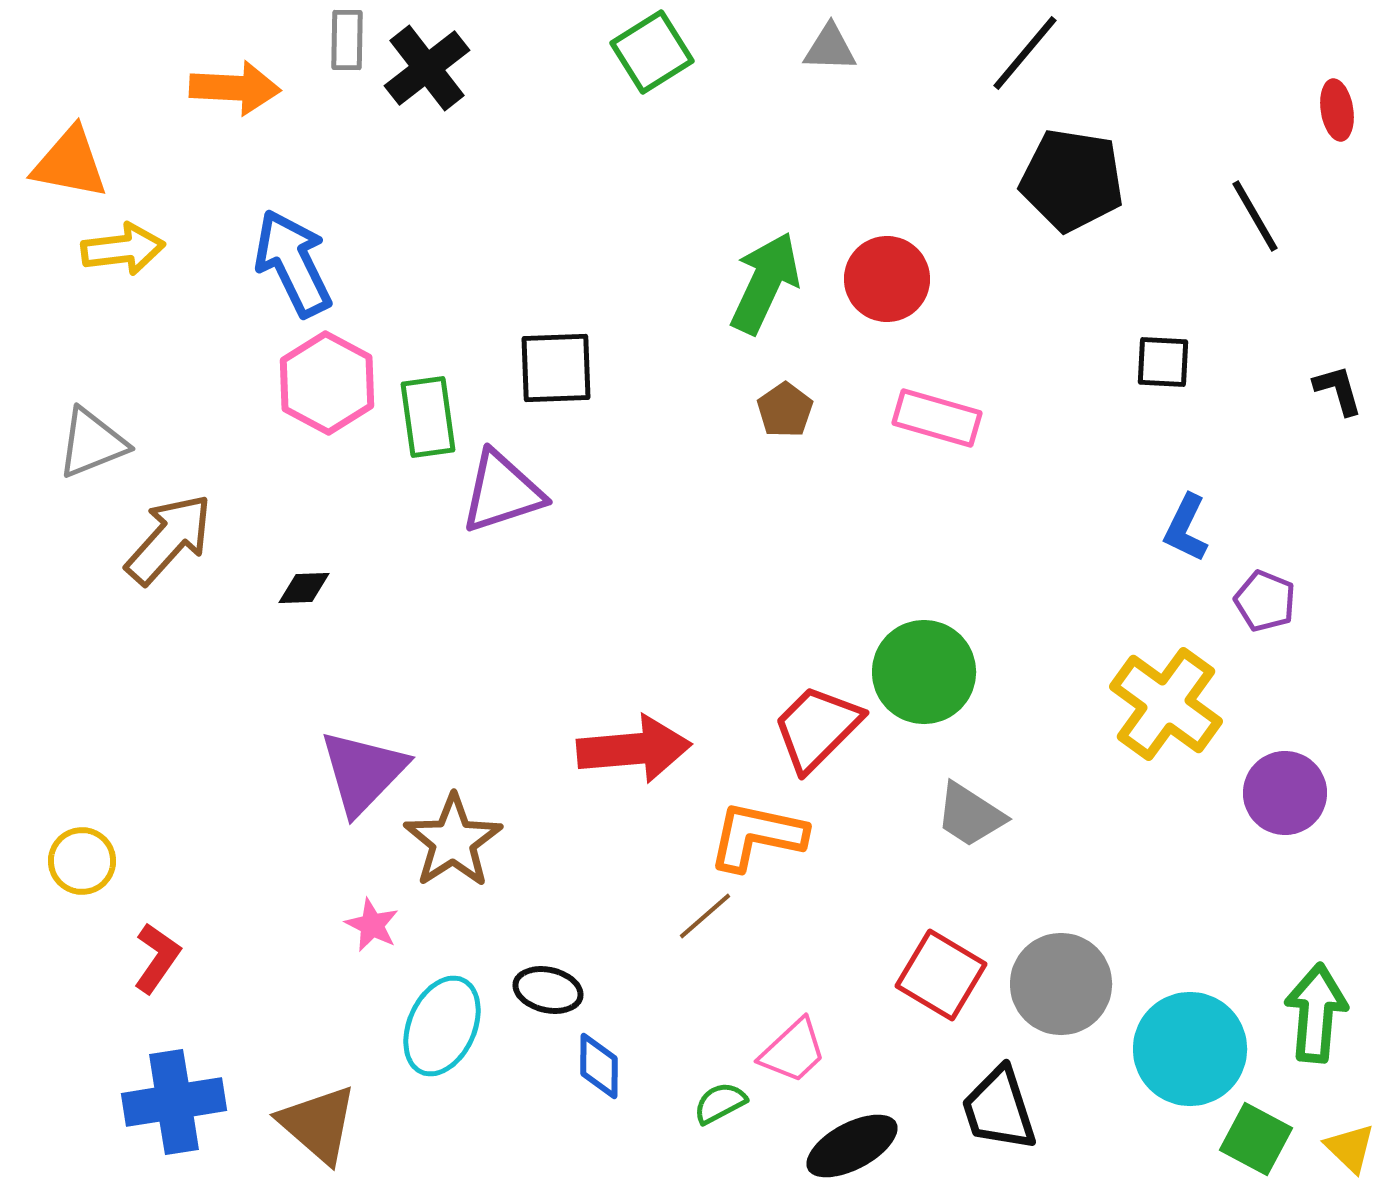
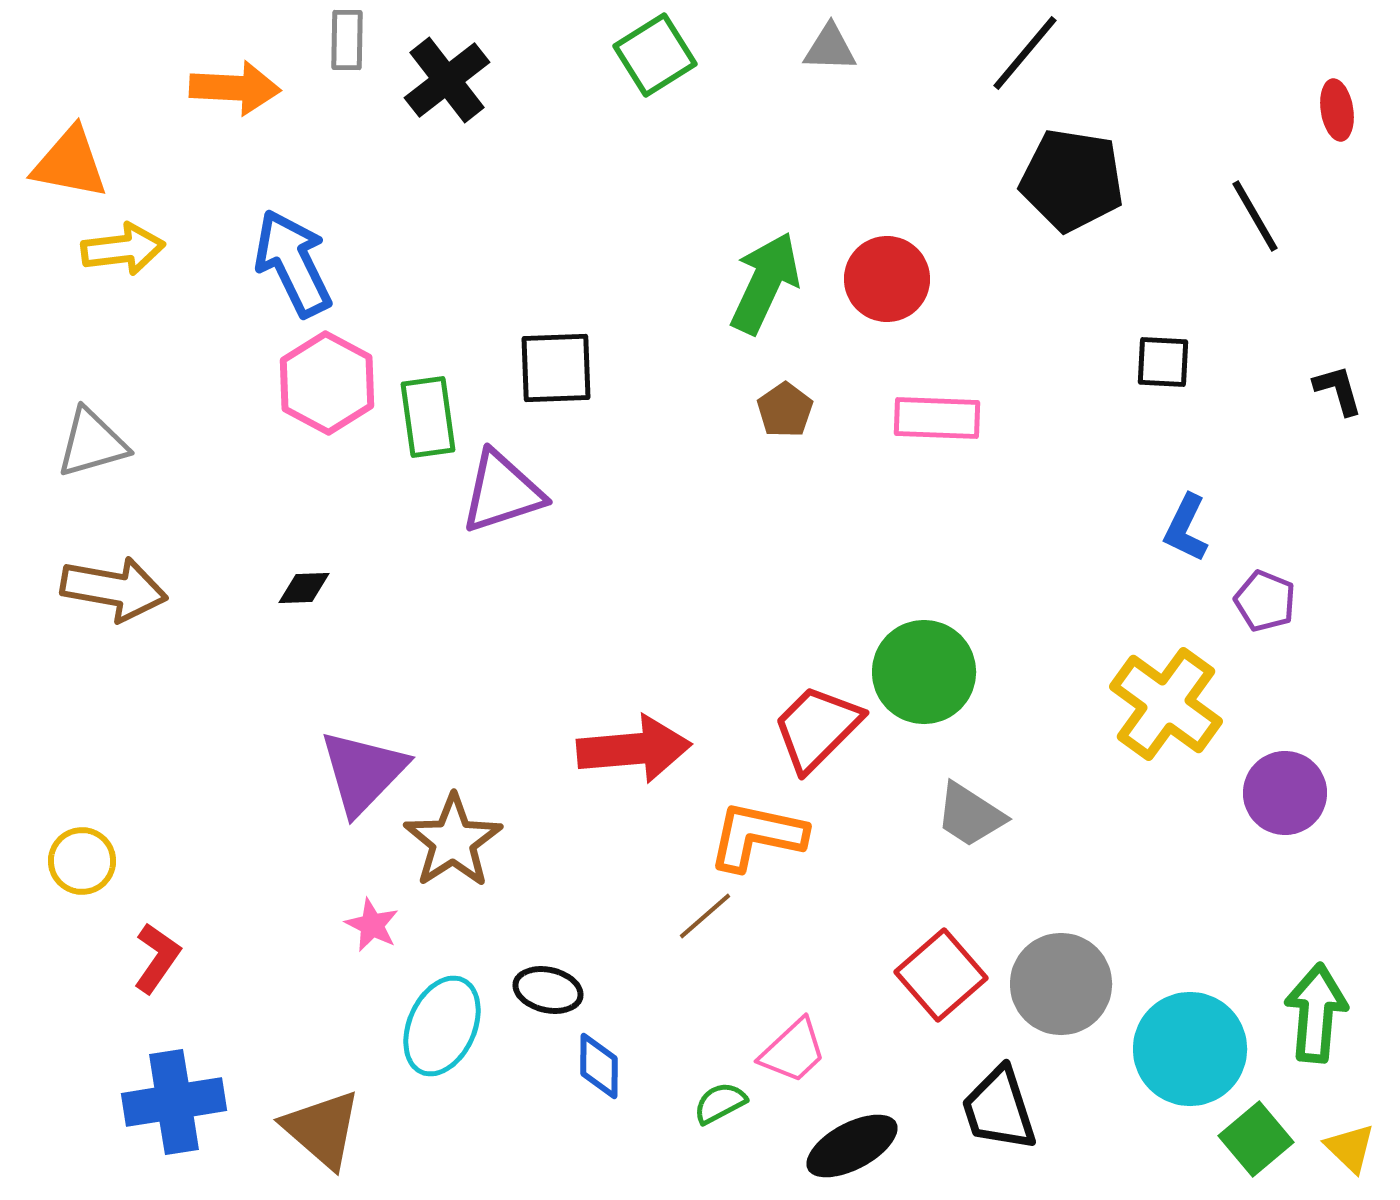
green square at (652, 52): moved 3 px right, 3 px down
black cross at (427, 68): moved 20 px right, 12 px down
pink rectangle at (937, 418): rotated 14 degrees counterclockwise
gray triangle at (92, 443): rotated 6 degrees clockwise
brown arrow at (169, 539): moved 55 px left, 50 px down; rotated 58 degrees clockwise
red square at (941, 975): rotated 18 degrees clockwise
brown triangle at (318, 1124): moved 4 px right, 5 px down
green square at (1256, 1139): rotated 22 degrees clockwise
